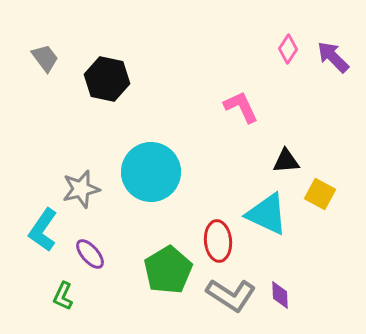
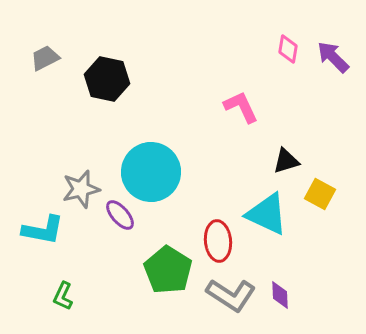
pink diamond: rotated 24 degrees counterclockwise
gray trapezoid: rotated 80 degrees counterclockwise
black triangle: rotated 12 degrees counterclockwise
cyan L-shape: rotated 114 degrees counterclockwise
purple ellipse: moved 30 px right, 39 px up
green pentagon: rotated 9 degrees counterclockwise
